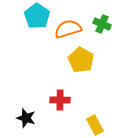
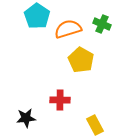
black star: rotated 24 degrees counterclockwise
